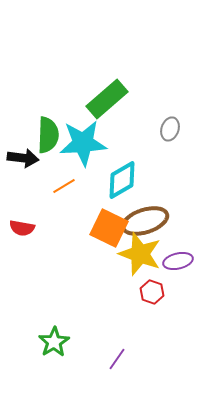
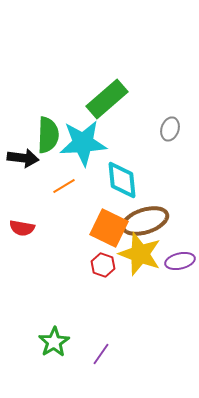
cyan diamond: rotated 66 degrees counterclockwise
purple ellipse: moved 2 px right
red hexagon: moved 49 px left, 27 px up
purple line: moved 16 px left, 5 px up
